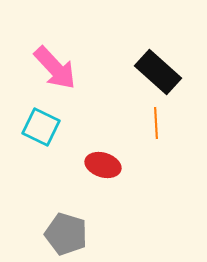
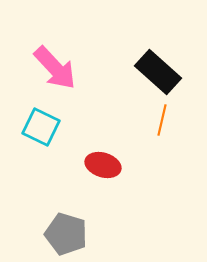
orange line: moved 6 px right, 3 px up; rotated 16 degrees clockwise
